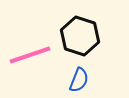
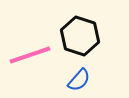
blue semicircle: rotated 20 degrees clockwise
